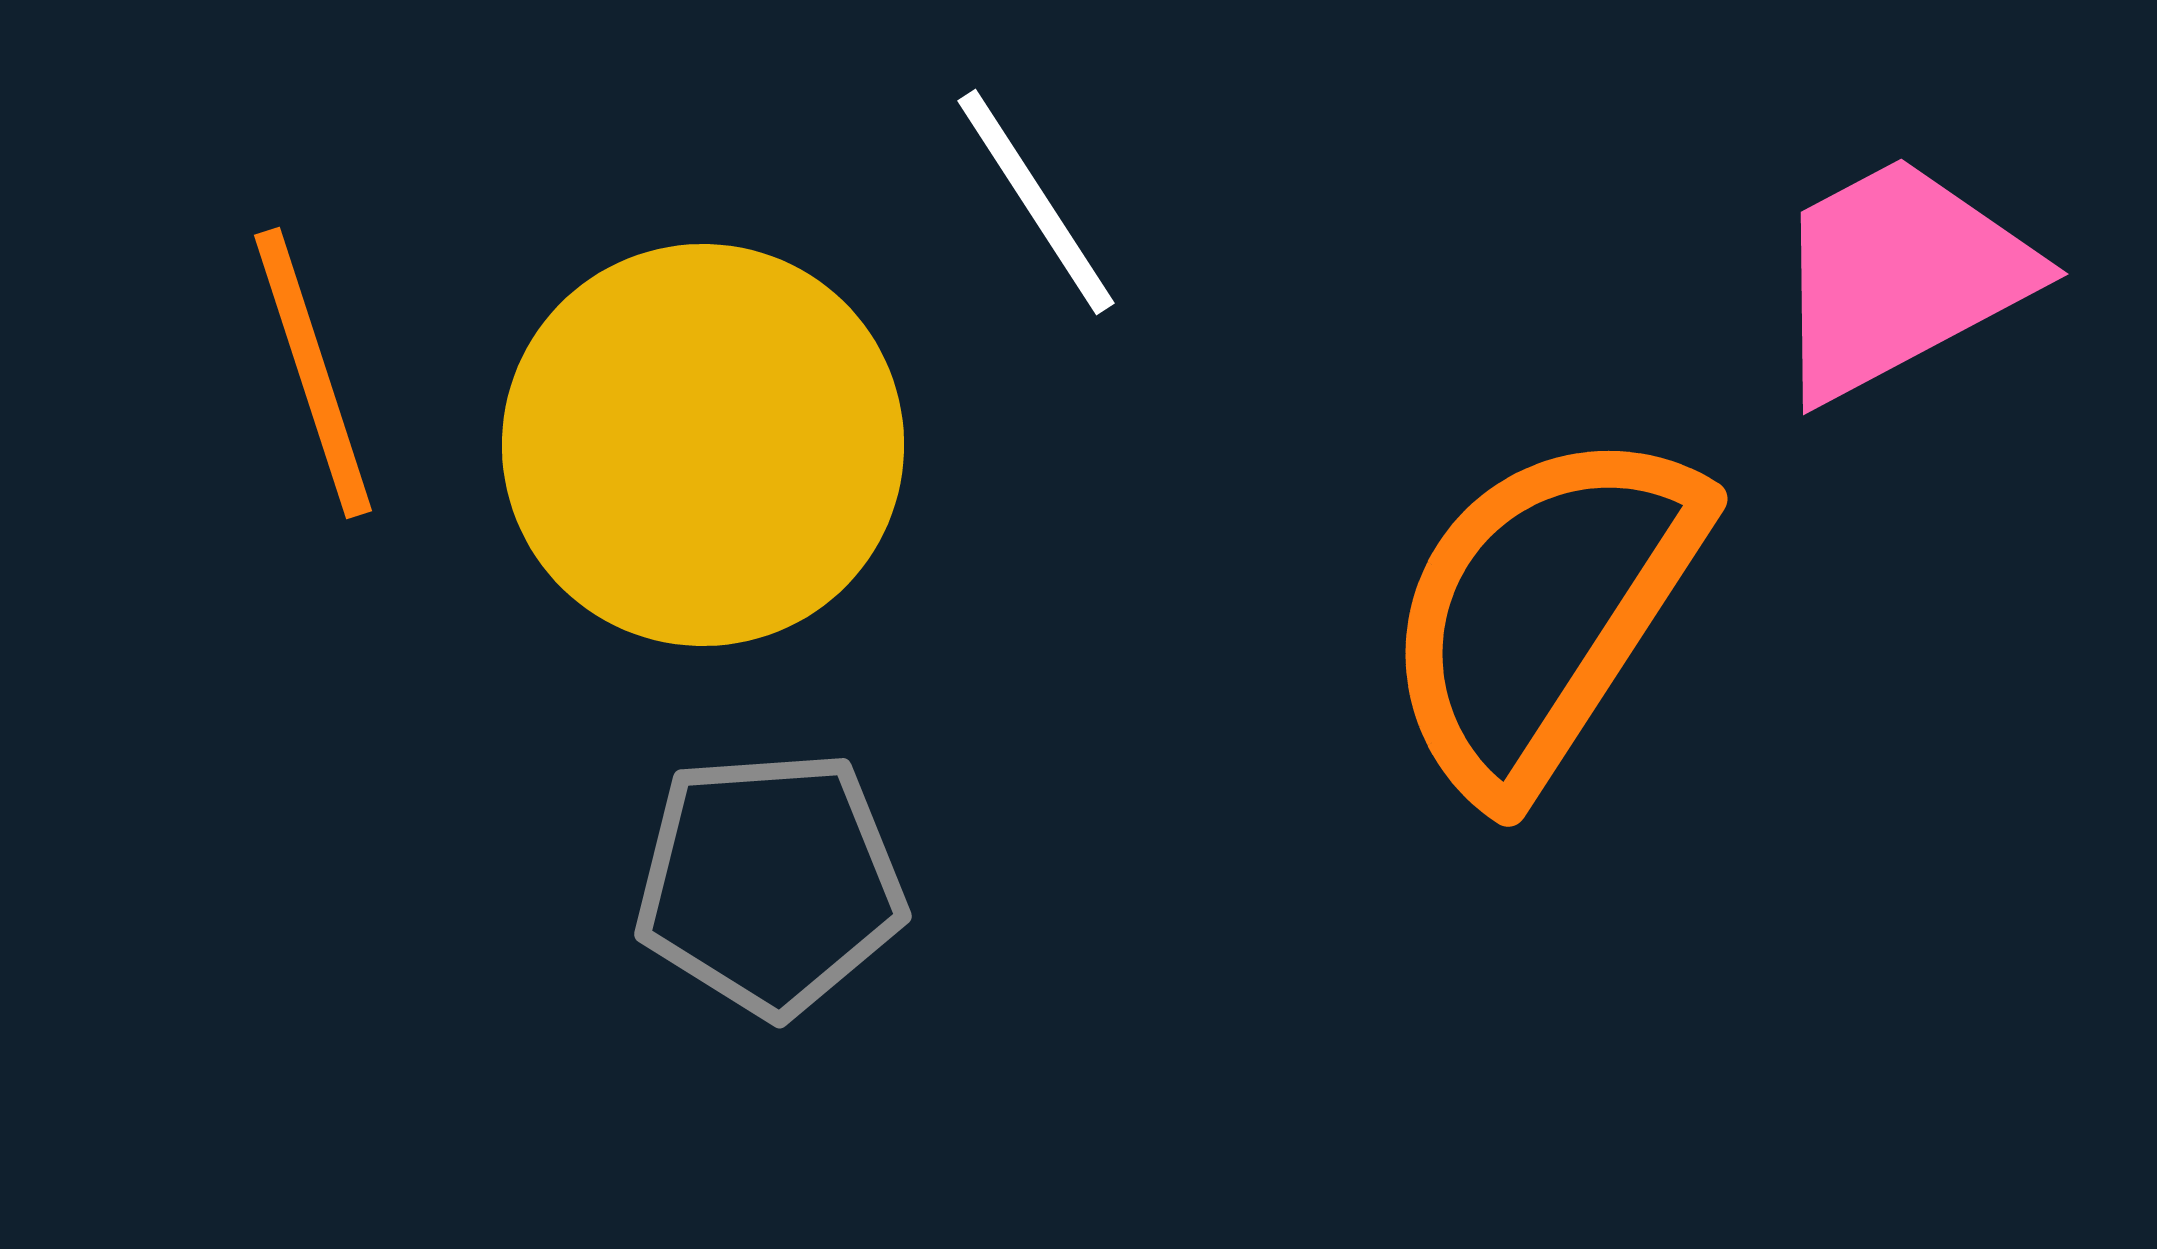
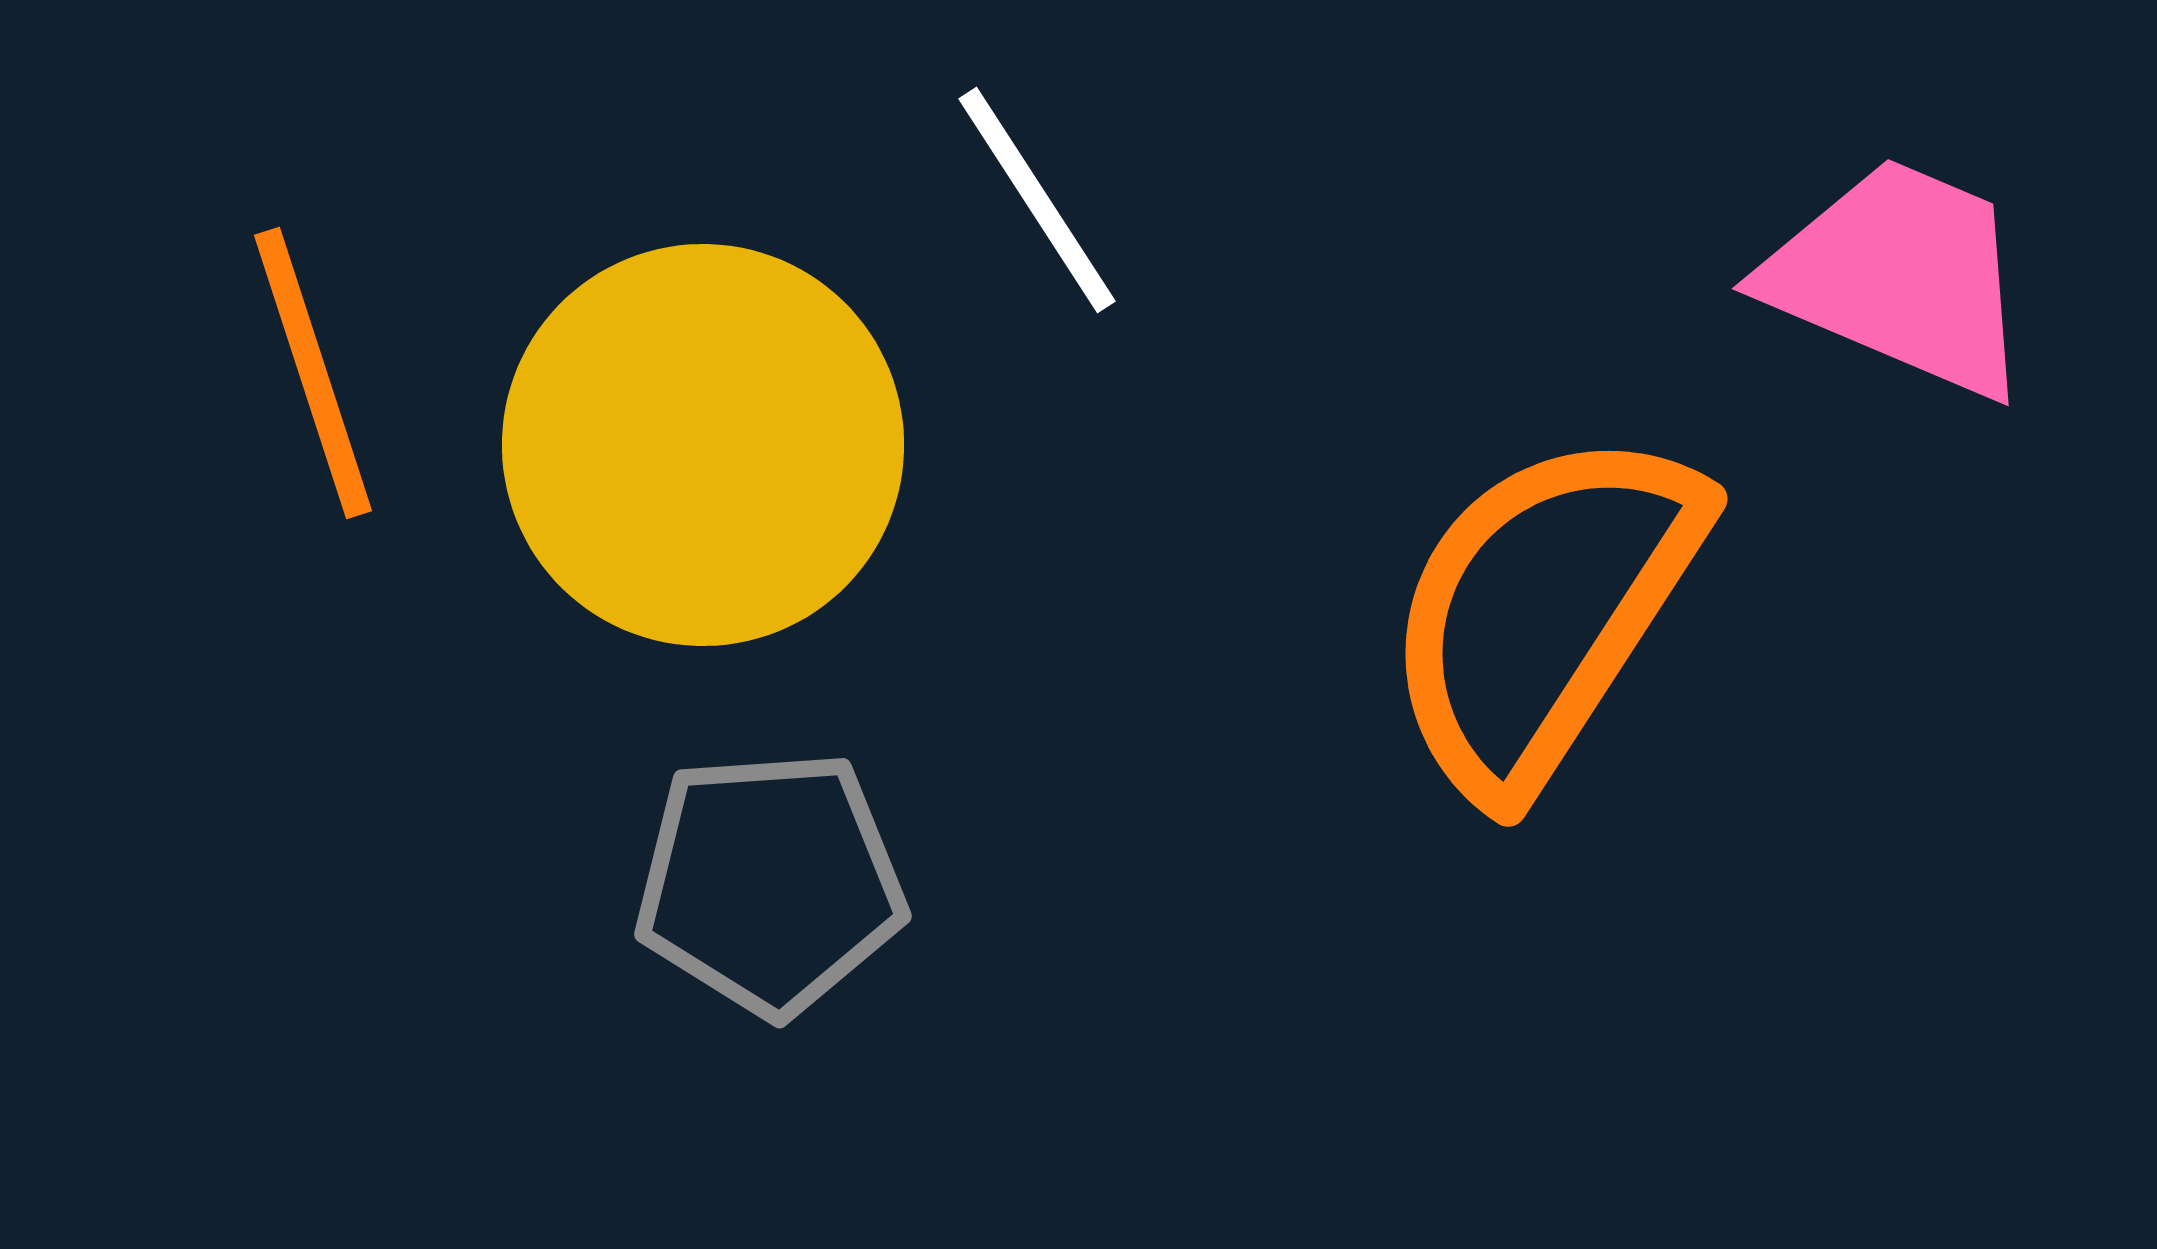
white line: moved 1 px right, 2 px up
pink trapezoid: rotated 51 degrees clockwise
